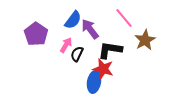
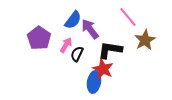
pink line: moved 4 px right, 1 px up
purple pentagon: moved 3 px right, 4 px down
red star: rotated 10 degrees clockwise
